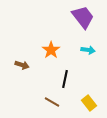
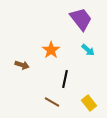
purple trapezoid: moved 2 px left, 2 px down
cyan arrow: rotated 32 degrees clockwise
